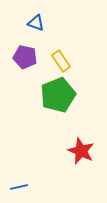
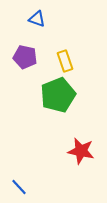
blue triangle: moved 1 px right, 4 px up
yellow rectangle: moved 4 px right; rotated 15 degrees clockwise
red star: rotated 12 degrees counterclockwise
blue line: rotated 60 degrees clockwise
